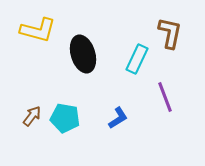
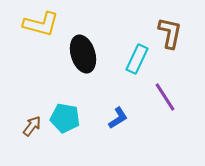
yellow L-shape: moved 3 px right, 6 px up
purple line: rotated 12 degrees counterclockwise
brown arrow: moved 10 px down
